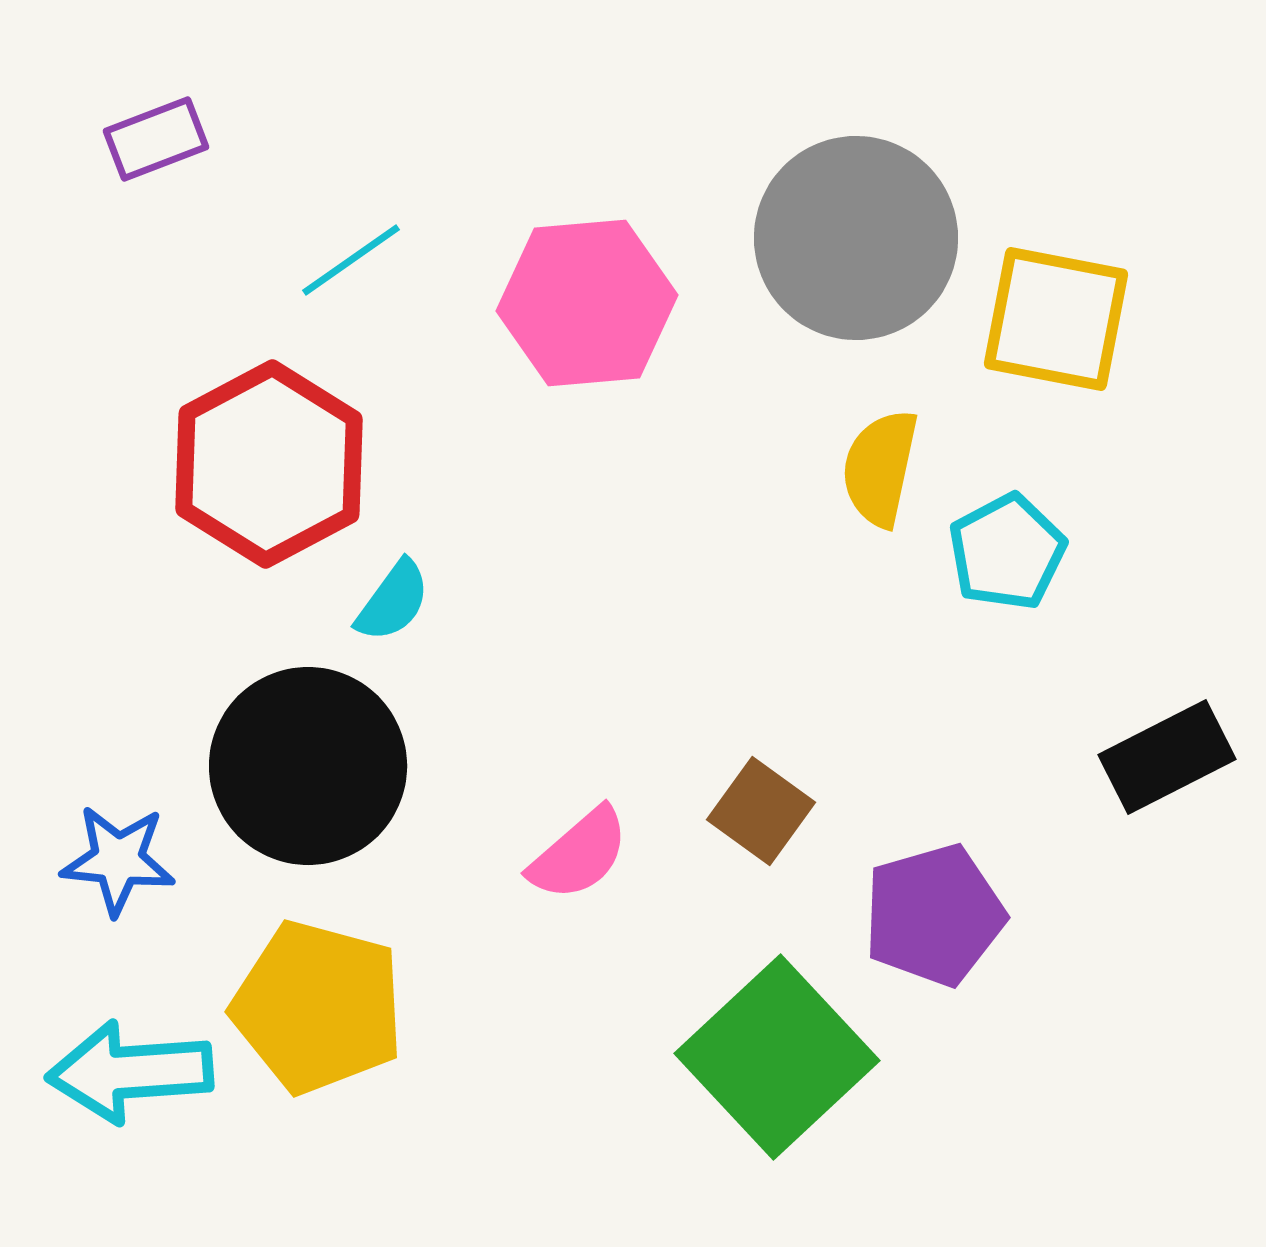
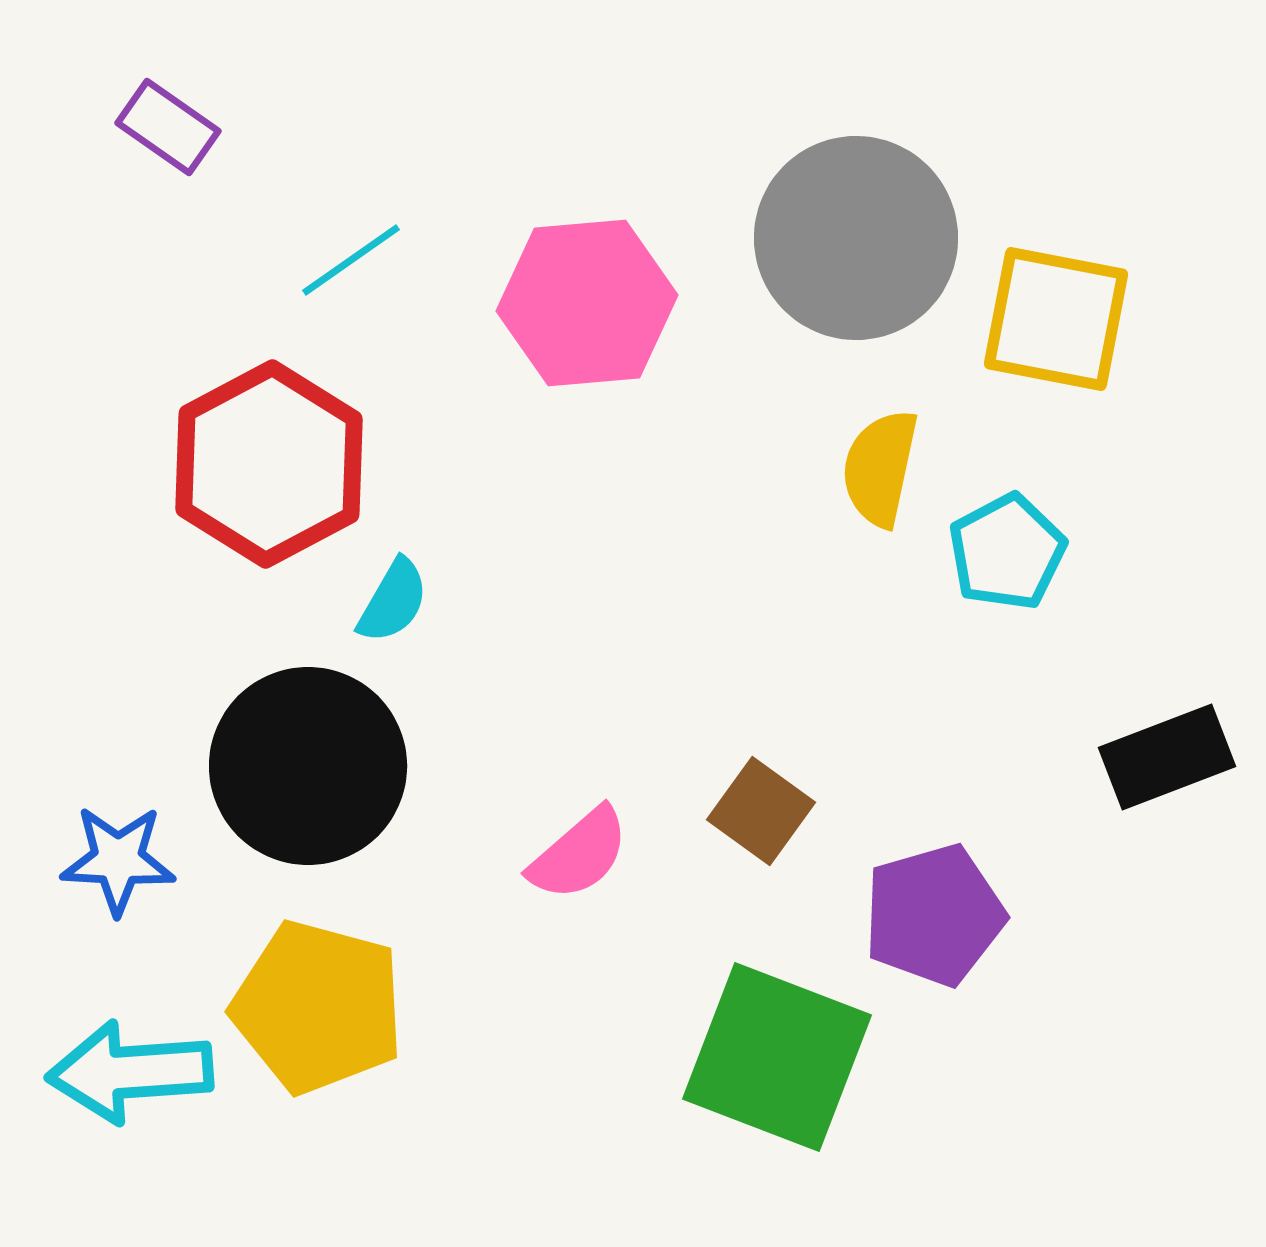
purple rectangle: moved 12 px right, 12 px up; rotated 56 degrees clockwise
cyan semicircle: rotated 6 degrees counterclockwise
black rectangle: rotated 6 degrees clockwise
blue star: rotated 3 degrees counterclockwise
green square: rotated 26 degrees counterclockwise
